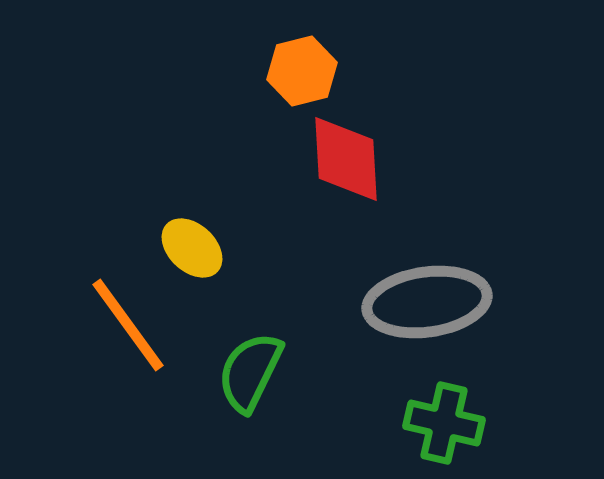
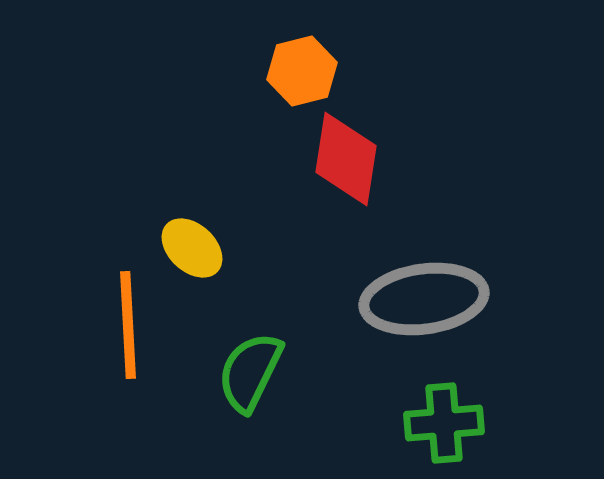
red diamond: rotated 12 degrees clockwise
gray ellipse: moved 3 px left, 3 px up
orange line: rotated 33 degrees clockwise
green cross: rotated 18 degrees counterclockwise
